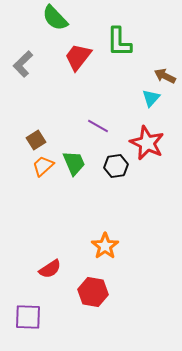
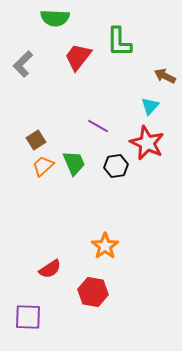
green semicircle: rotated 44 degrees counterclockwise
cyan triangle: moved 1 px left, 8 px down
